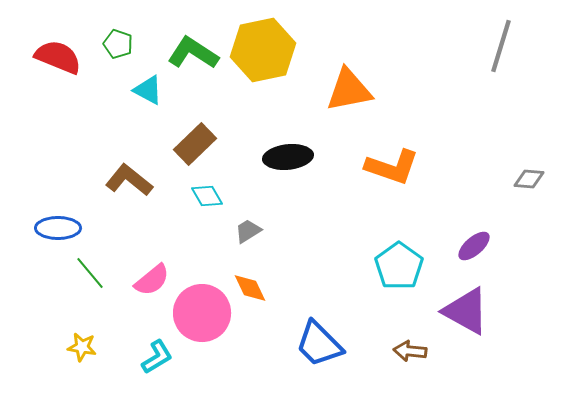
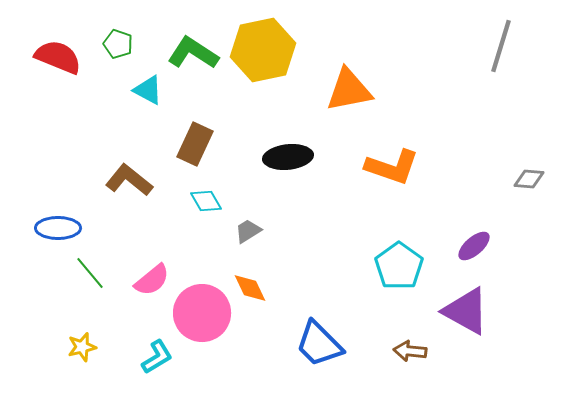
brown rectangle: rotated 21 degrees counterclockwise
cyan diamond: moved 1 px left, 5 px down
yellow star: rotated 24 degrees counterclockwise
